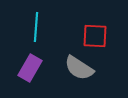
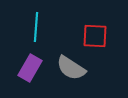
gray semicircle: moved 8 px left
